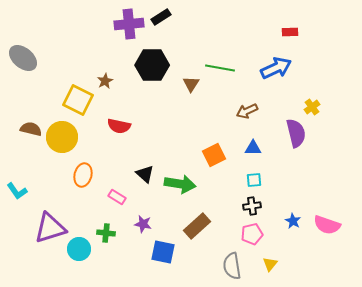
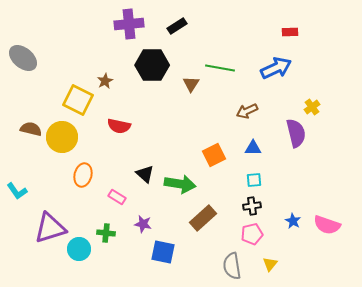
black rectangle: moved 16 px right, 9 px down
brown rectangle: moved 6 px right, 8 px up
